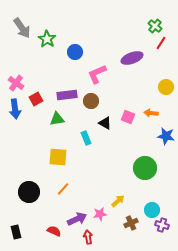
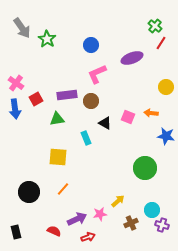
blue circle: moved 16 px right, 7 px up
red arrow: rotated 80 degrees clockwise
